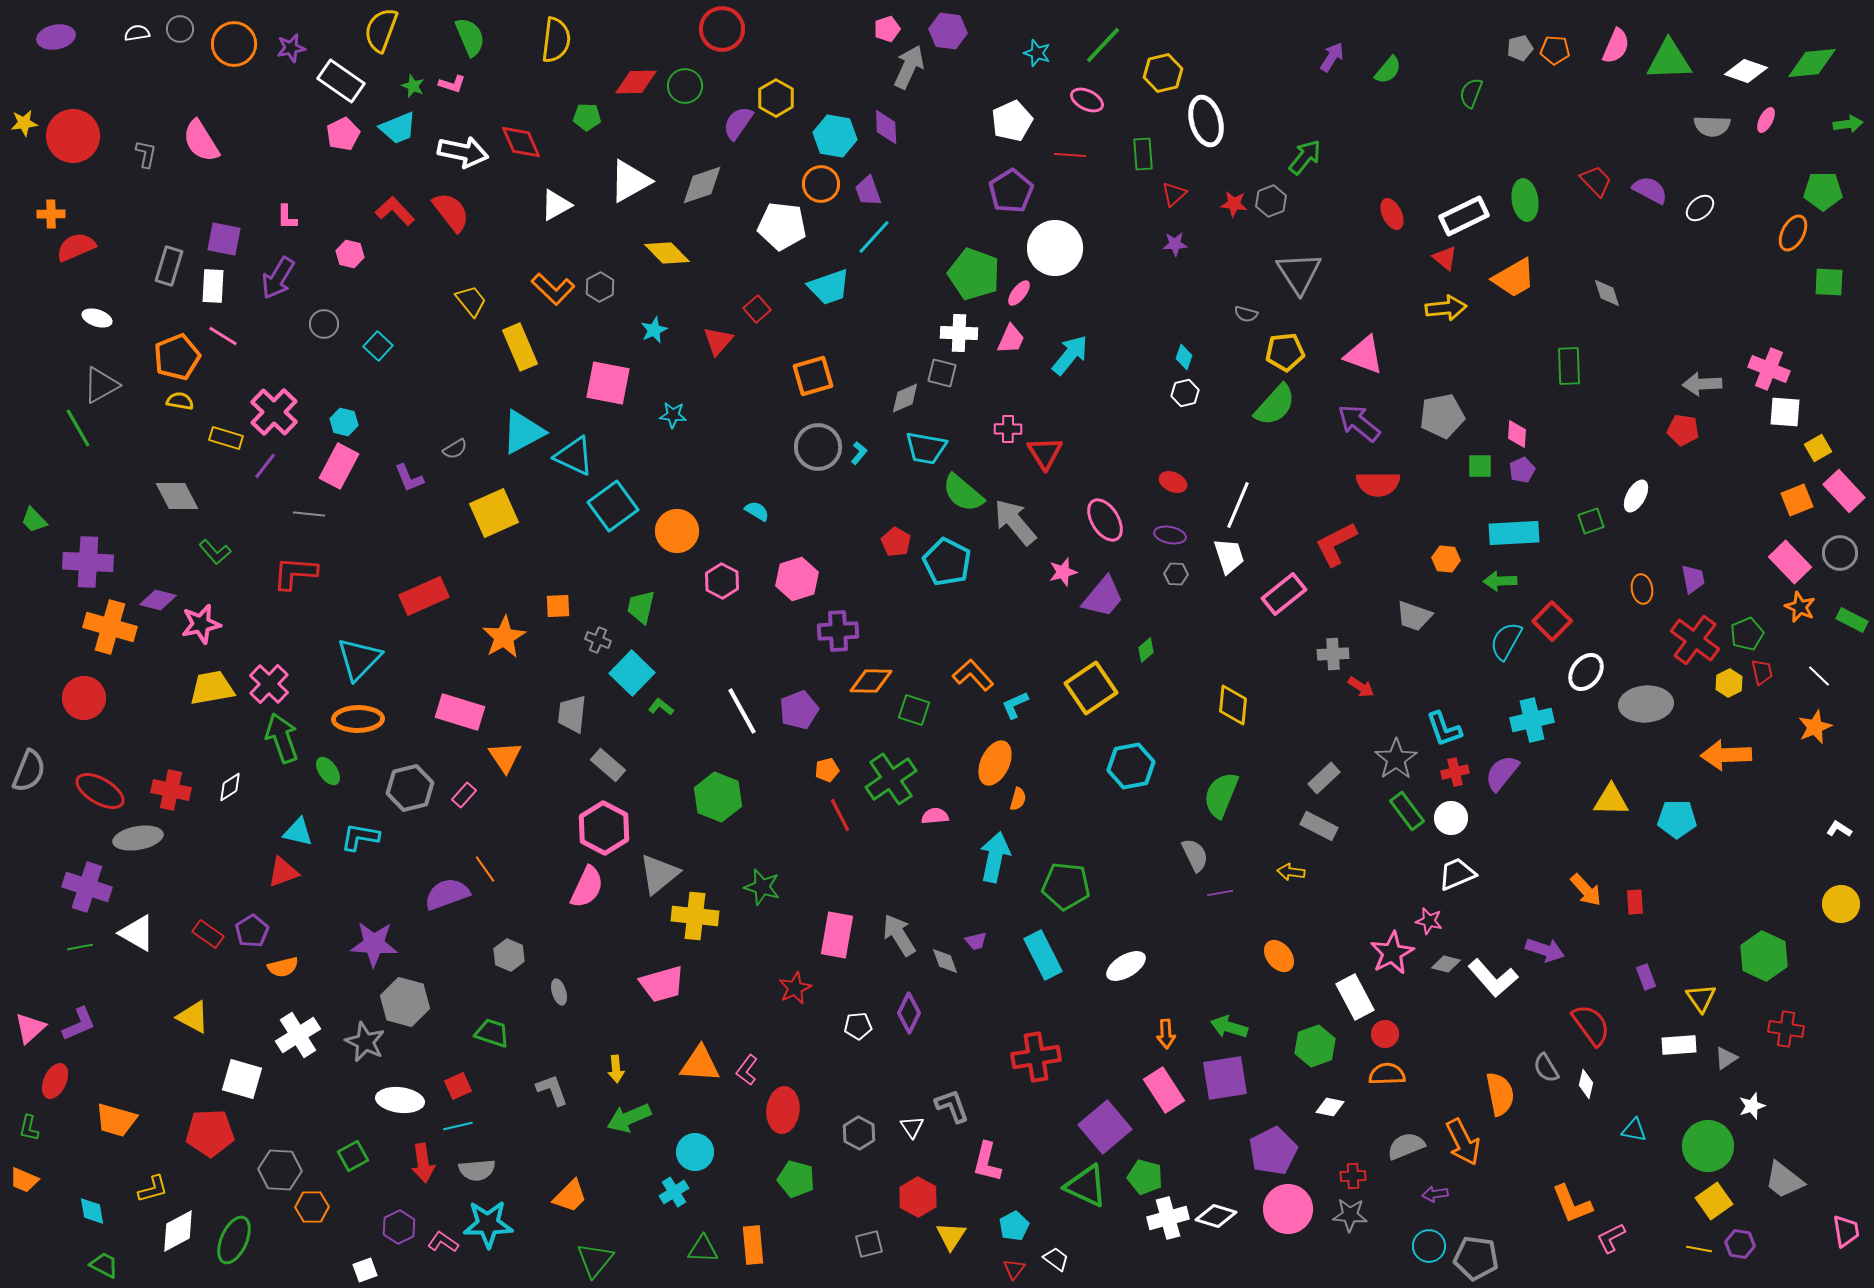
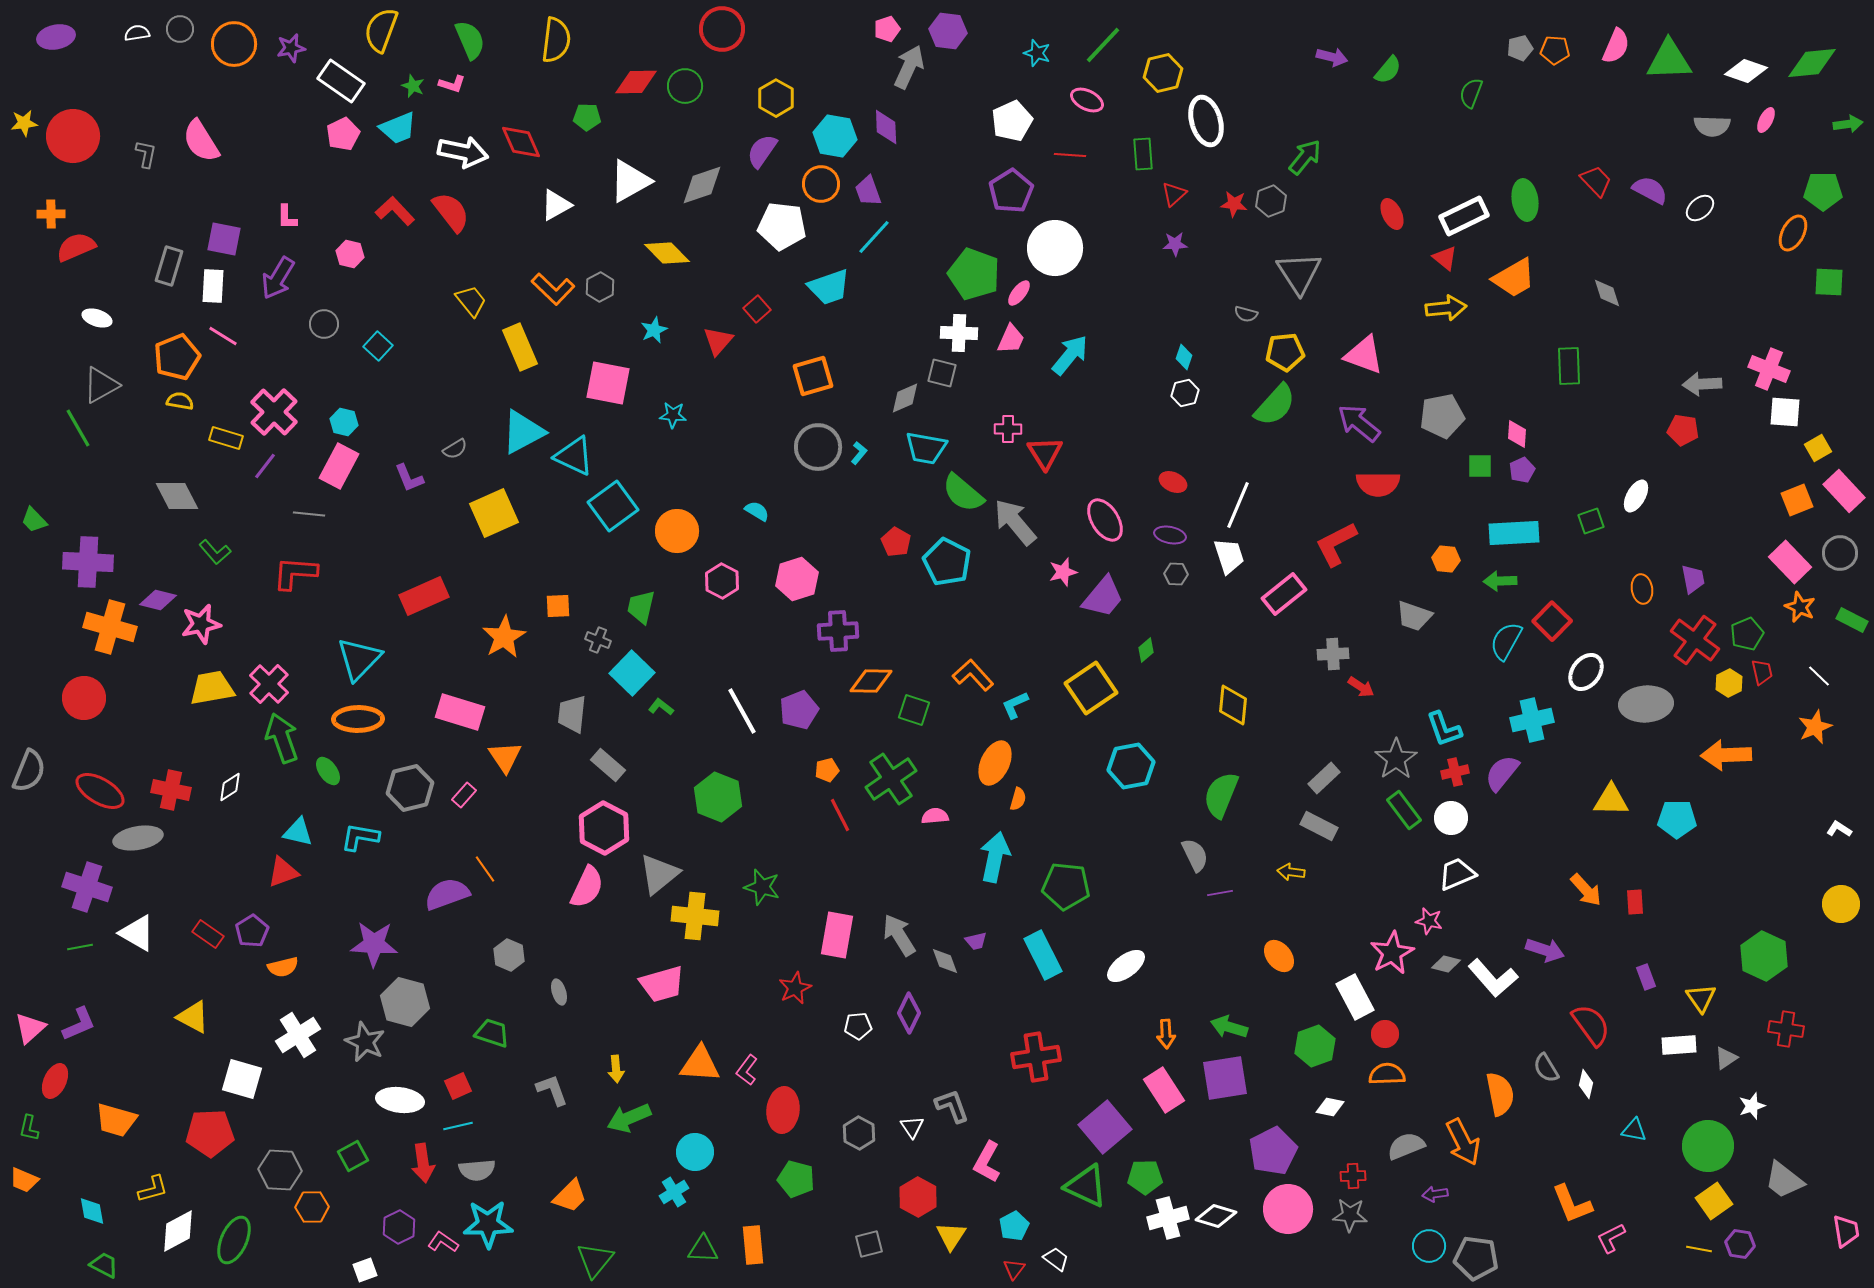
green semicircle at (470, 37): moved 3 px down
purple arrow at (1332, 57): rotated 72 degrees clockwise
purple semicircle at (738, 123): moved 24 px right, 28 px down
green rectangle at (1407, 811): moved 3 px left, 1 px up
white ellipse at (1126, 966): rotated 6 degrees counterclockwise
pink L-shape at (987, 1162): rotated 15 degrees clockwise
green pentagon at (1145, 1177): rotated 16 degrees counterclockwise
